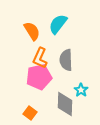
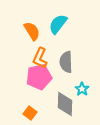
gray semicircle: moved 2 px down
cyan star: moved 1 px right, 1 px up
